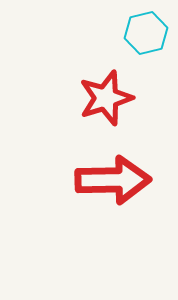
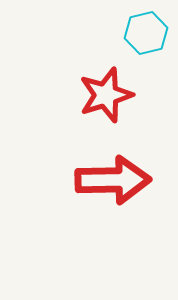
red star: moved 3 px up
